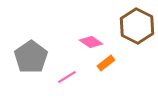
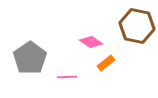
brown hexagon: rotated 16 degrees counterclockwise
gray pentagon: moved 1 px left, 1 px down
pink line: rotated 30 degrees clockwise
